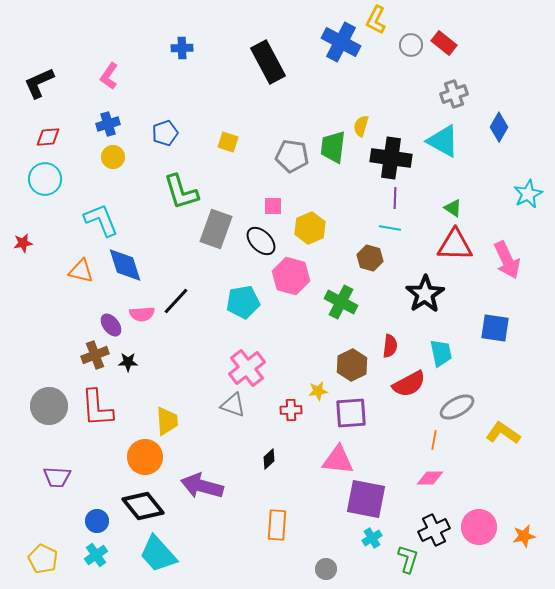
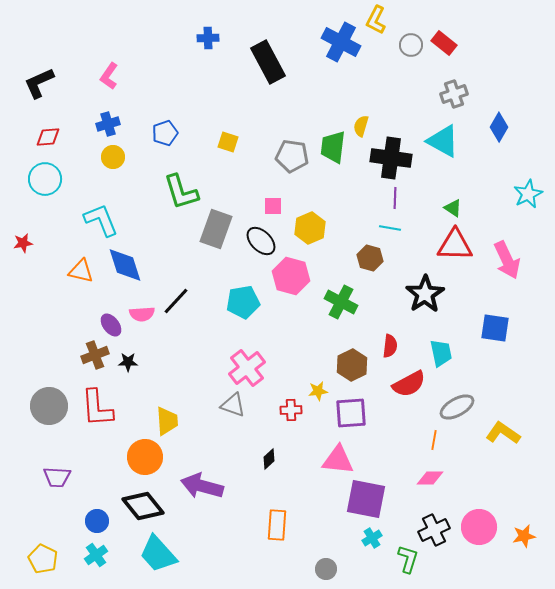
blue cross at (182, 48): moved 26 px right, 10 px up
